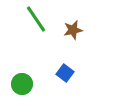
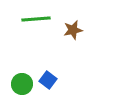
green line: rotated 60 degrees counterclockwise
blue square: moved 17 px left, 7 px down
